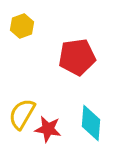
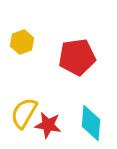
yellow hexagon: moved 16 px down
yellow semicircle: moved 2 px right, 1 px up
red star: moved 4 px up
